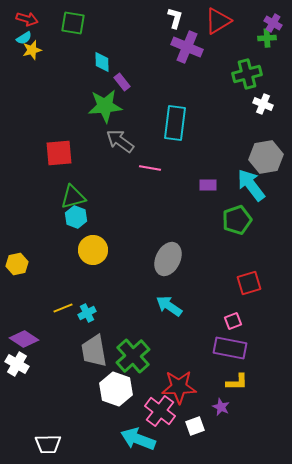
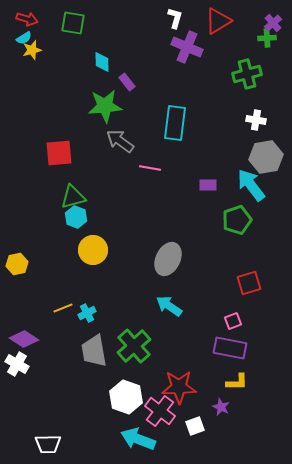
purple cross at (273, 23): rotated 18 degrees clockwise
purple rectangle at (122, 82): moved 5 px right
white cross at (263, 104): moved 7 px left, 16 px down; rotated 12 degrees counterclockwise
green cross at (133, 356): moved 1 px right, 10 px up
white hexagon at (116, 389): moved 10 px right, 8 px down
